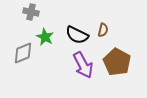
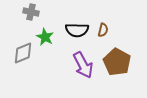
black semicircle: moved 5 px up; rotated 25 degrees counterclockwise
